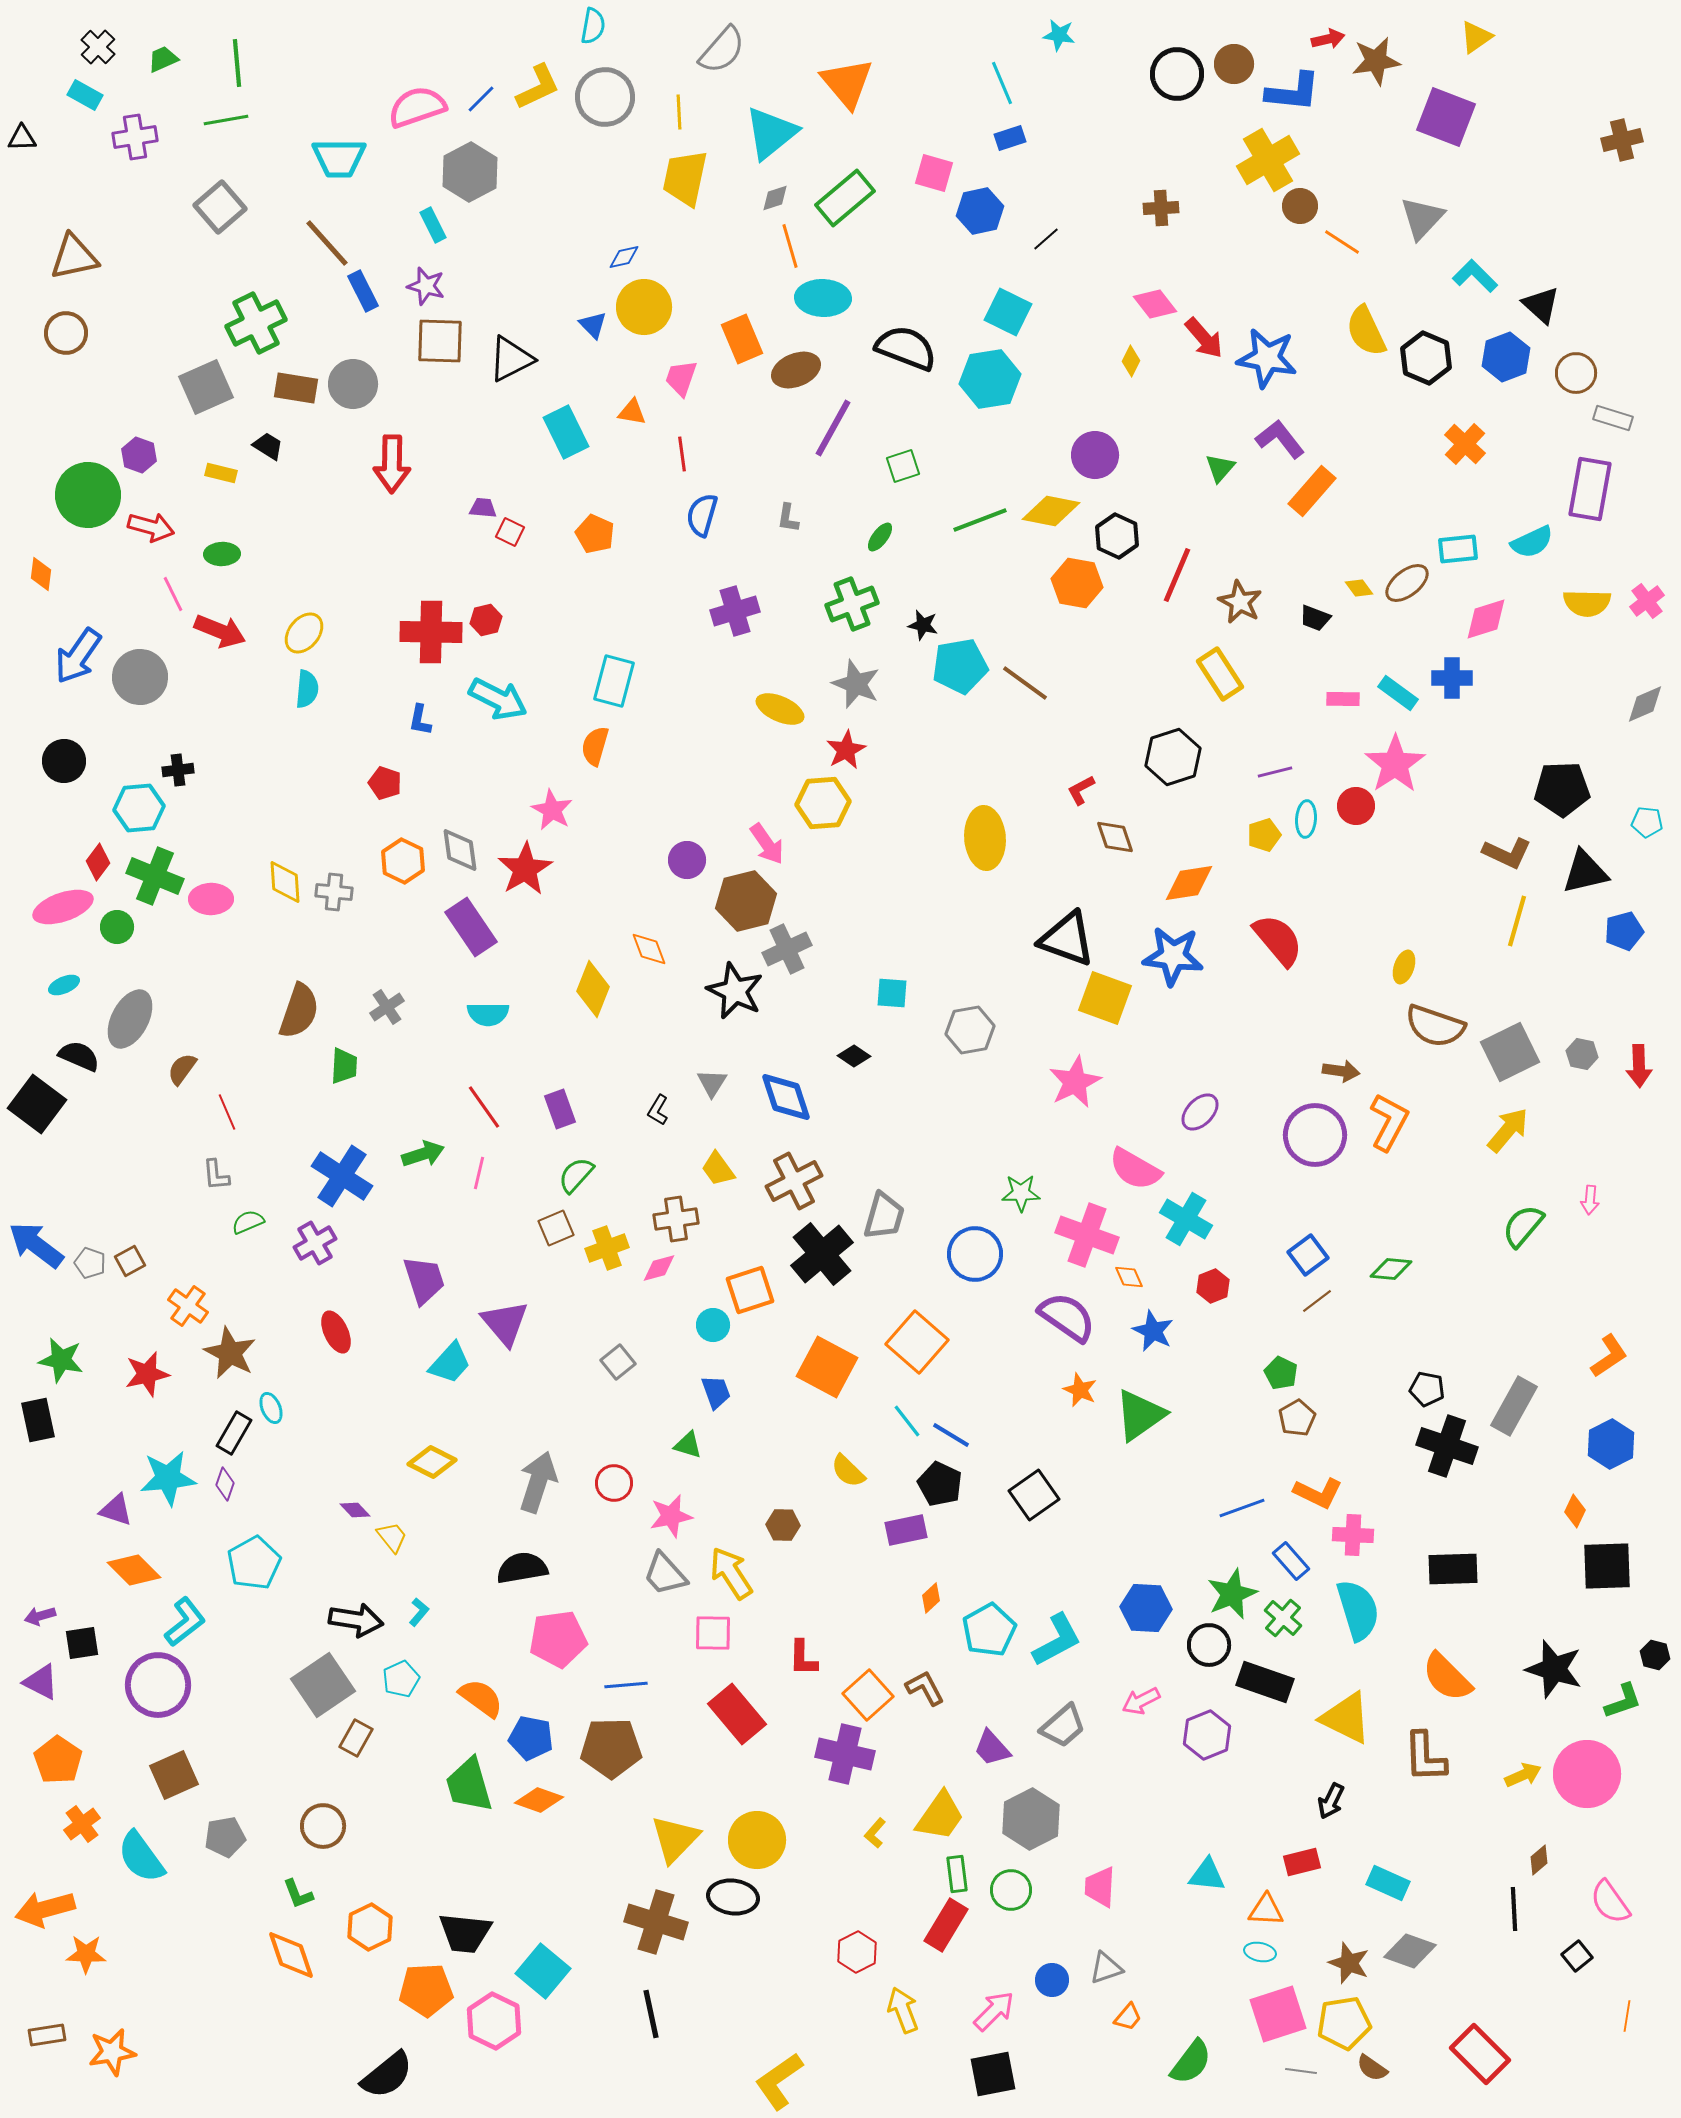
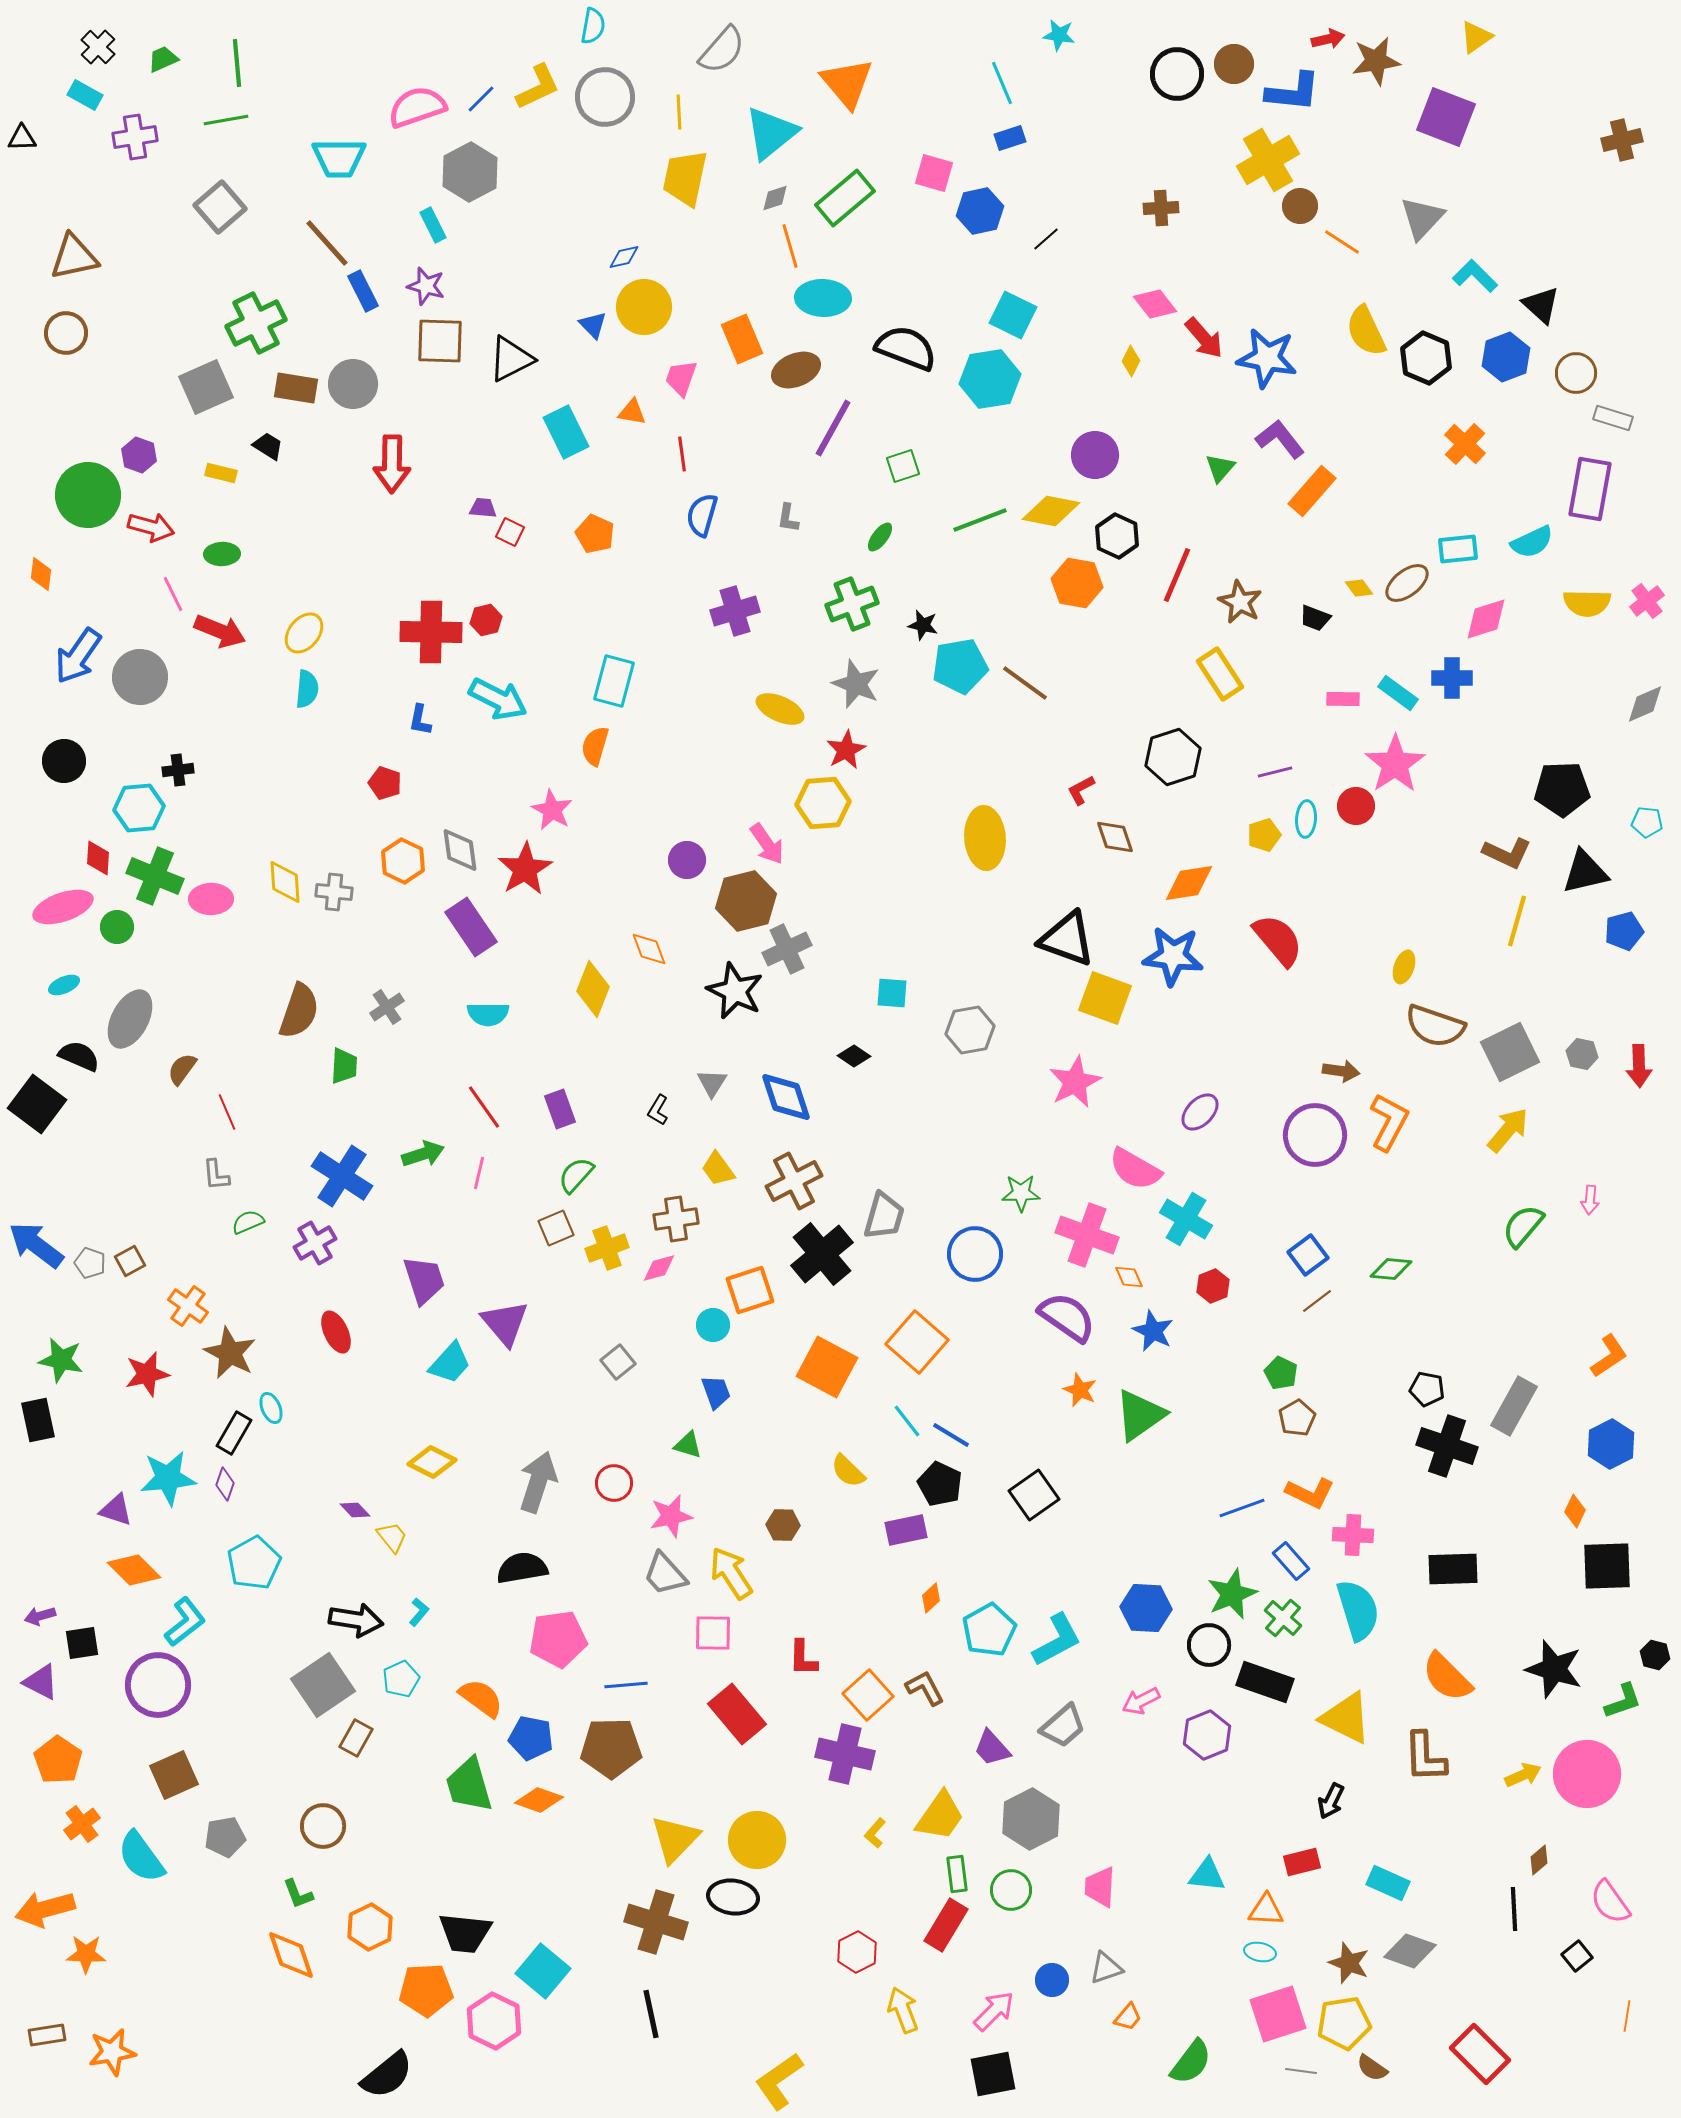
cyan square at (1008, 312): moved 5 px right, 3 px down
red diamond at (98, 862): moved 4 px up; rotated 33 degrees counterclockwise
orange L-shape at (1318, 1493): moved 8 px left
